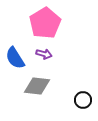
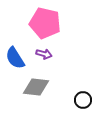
pink pentagon: rotated 28 degrees counterclockwise
gray diamond: moved 1 px left, 1 px down
